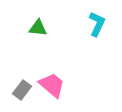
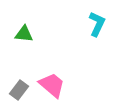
green triangle: moved 14 px left, 6 px down
gray rectangle: moved 3 px left
